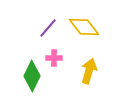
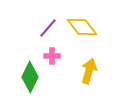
yellow diamond: moved 2 px left
pink cross: moved 2 px left, 2 px up
green diamond: moved 2 px left, 1 px down
